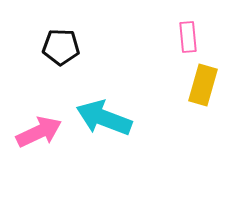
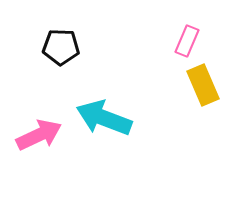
pink rectangle: moved 1 px left, 4 px down; rotated 28 degrees clockwise
yellow rectangle: rotated 39 degrees counterclockwise
pink arrow: moved 3 px down
